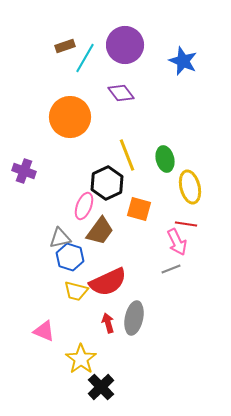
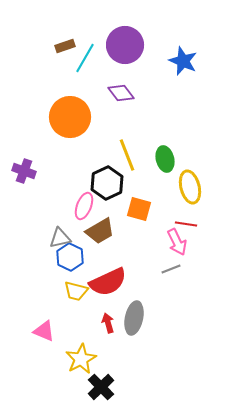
brown trapezoid: rotated 24 degrees clockwise
blue hexagon: rotated 8 degrees clockwise
yellow star: rotated 8 degrees clockwise
